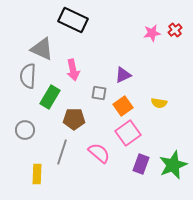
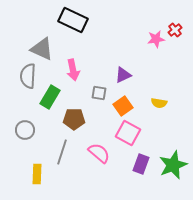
pink star: moved 4 px right, 6 px down
pink square: rotated 25 degrees counterclockwise
